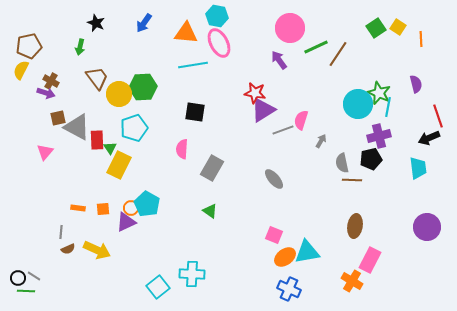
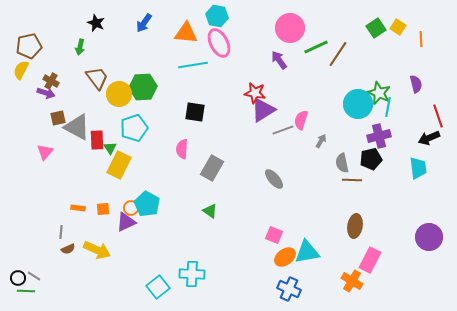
purple circle at (427, 227): moved 2 px right, 10 px down
